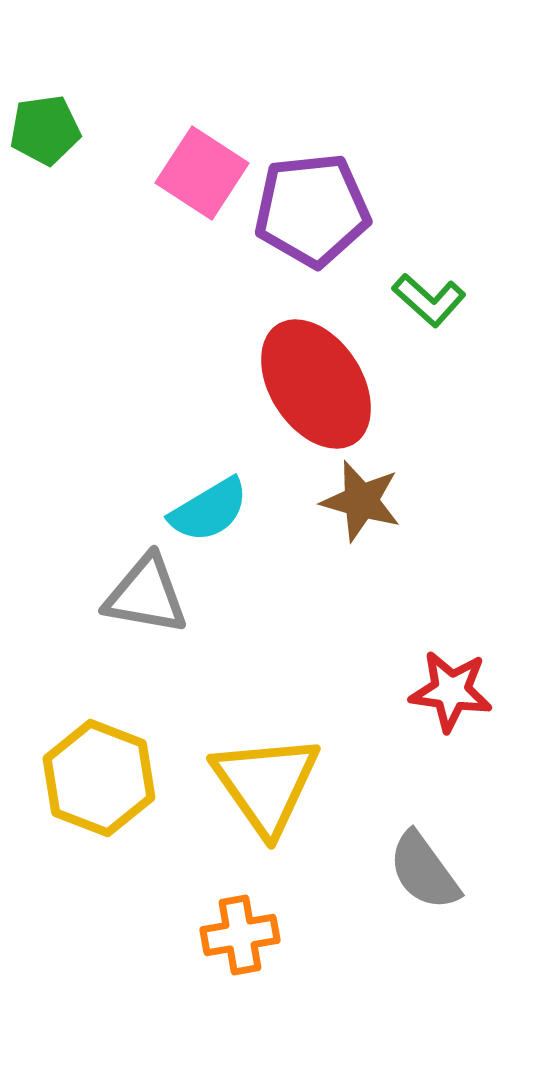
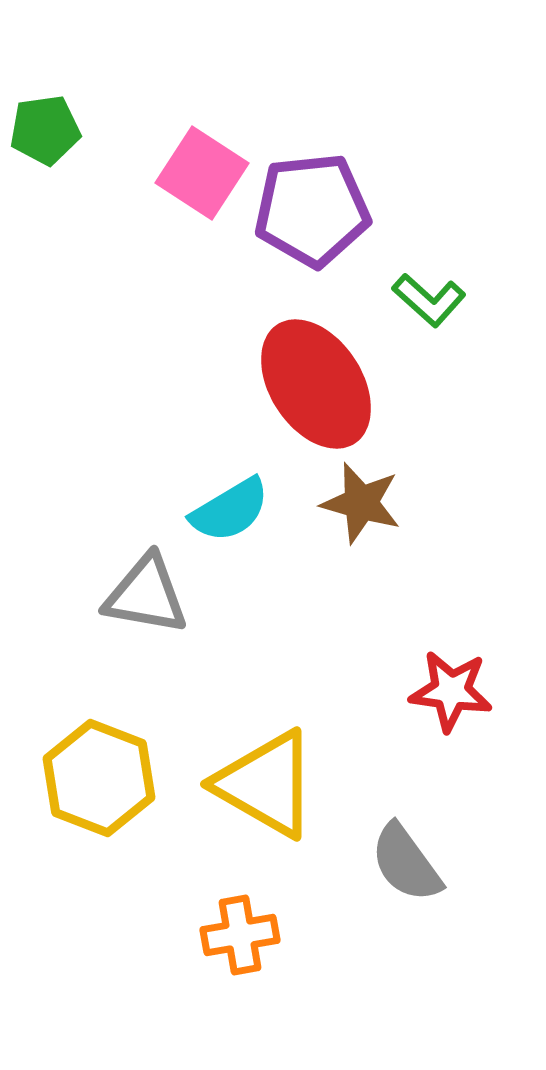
brown star: moved 2 px down
cyan semicircle: moved 21 px right
yellow triangle: rotated 25 degrees counterclockwise
gray semicircle: moved 18 px left, 8 px up
